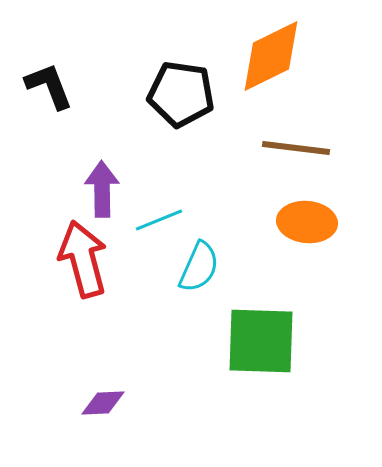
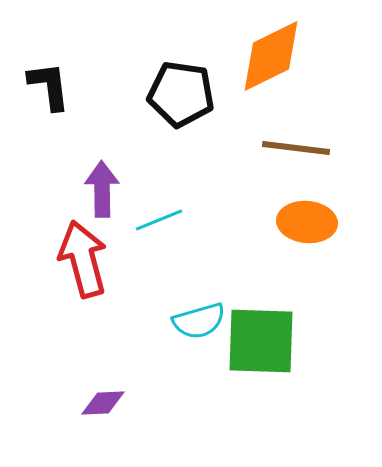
black L-shape: rotated 14 degrees clockwise
cyan semicircle: moved 54 px down; rotated 50 degrees clockwise
